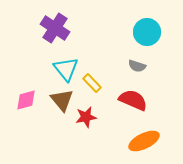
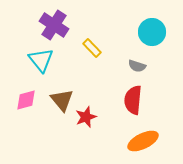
purple cross: moved 1 px left, 3 px up
cyan circle: moved 5 px right
cyan triangle: moved 25 px left, 9 px up
yellow rectangle: moved 35 px up
red semicircle: rotated 108 degrees counterclockwise
red star: rotated 10 degrees counterclockwise
orange ellipse: moved 1 px left
